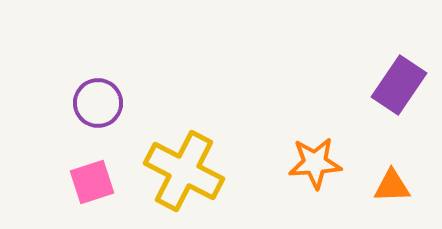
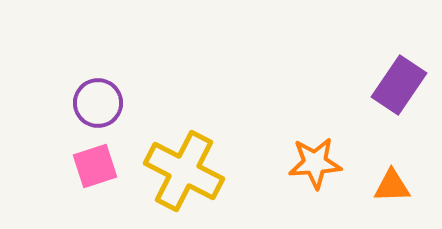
pink square: moved 3 px right, 16 px up
